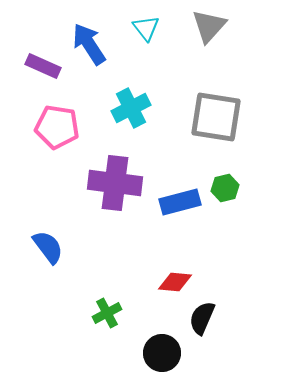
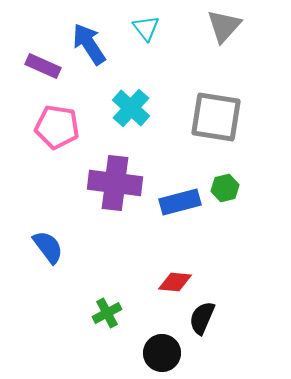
gray triangle: moved 15 px right
cyan cross: rotated 21 degrees counterclockwise
